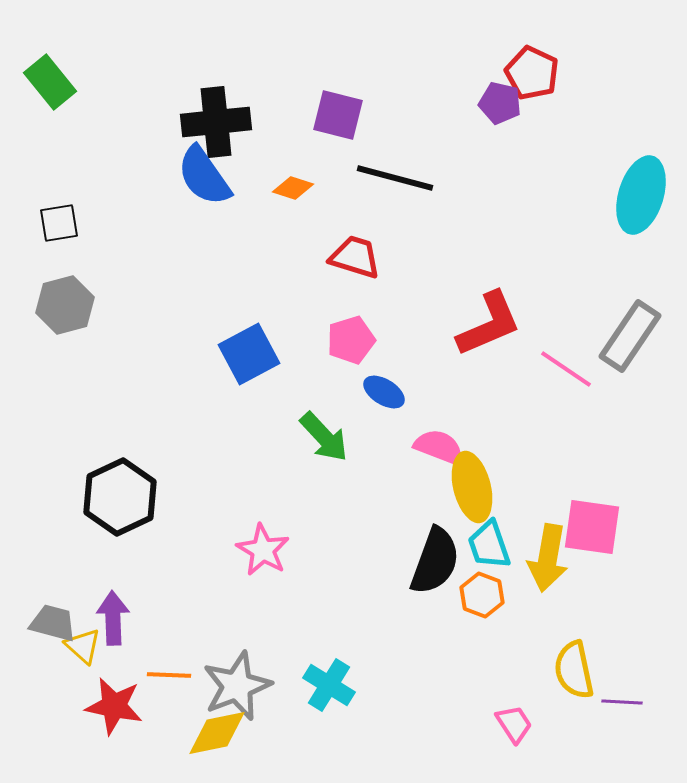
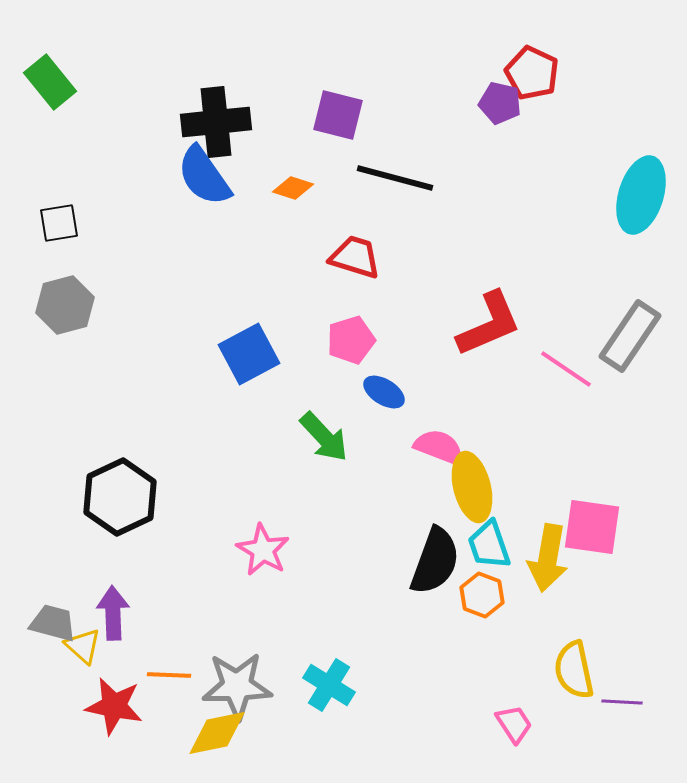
purple arrow: moved 5 px up
gray star: rotated 20 degrees clockwise
